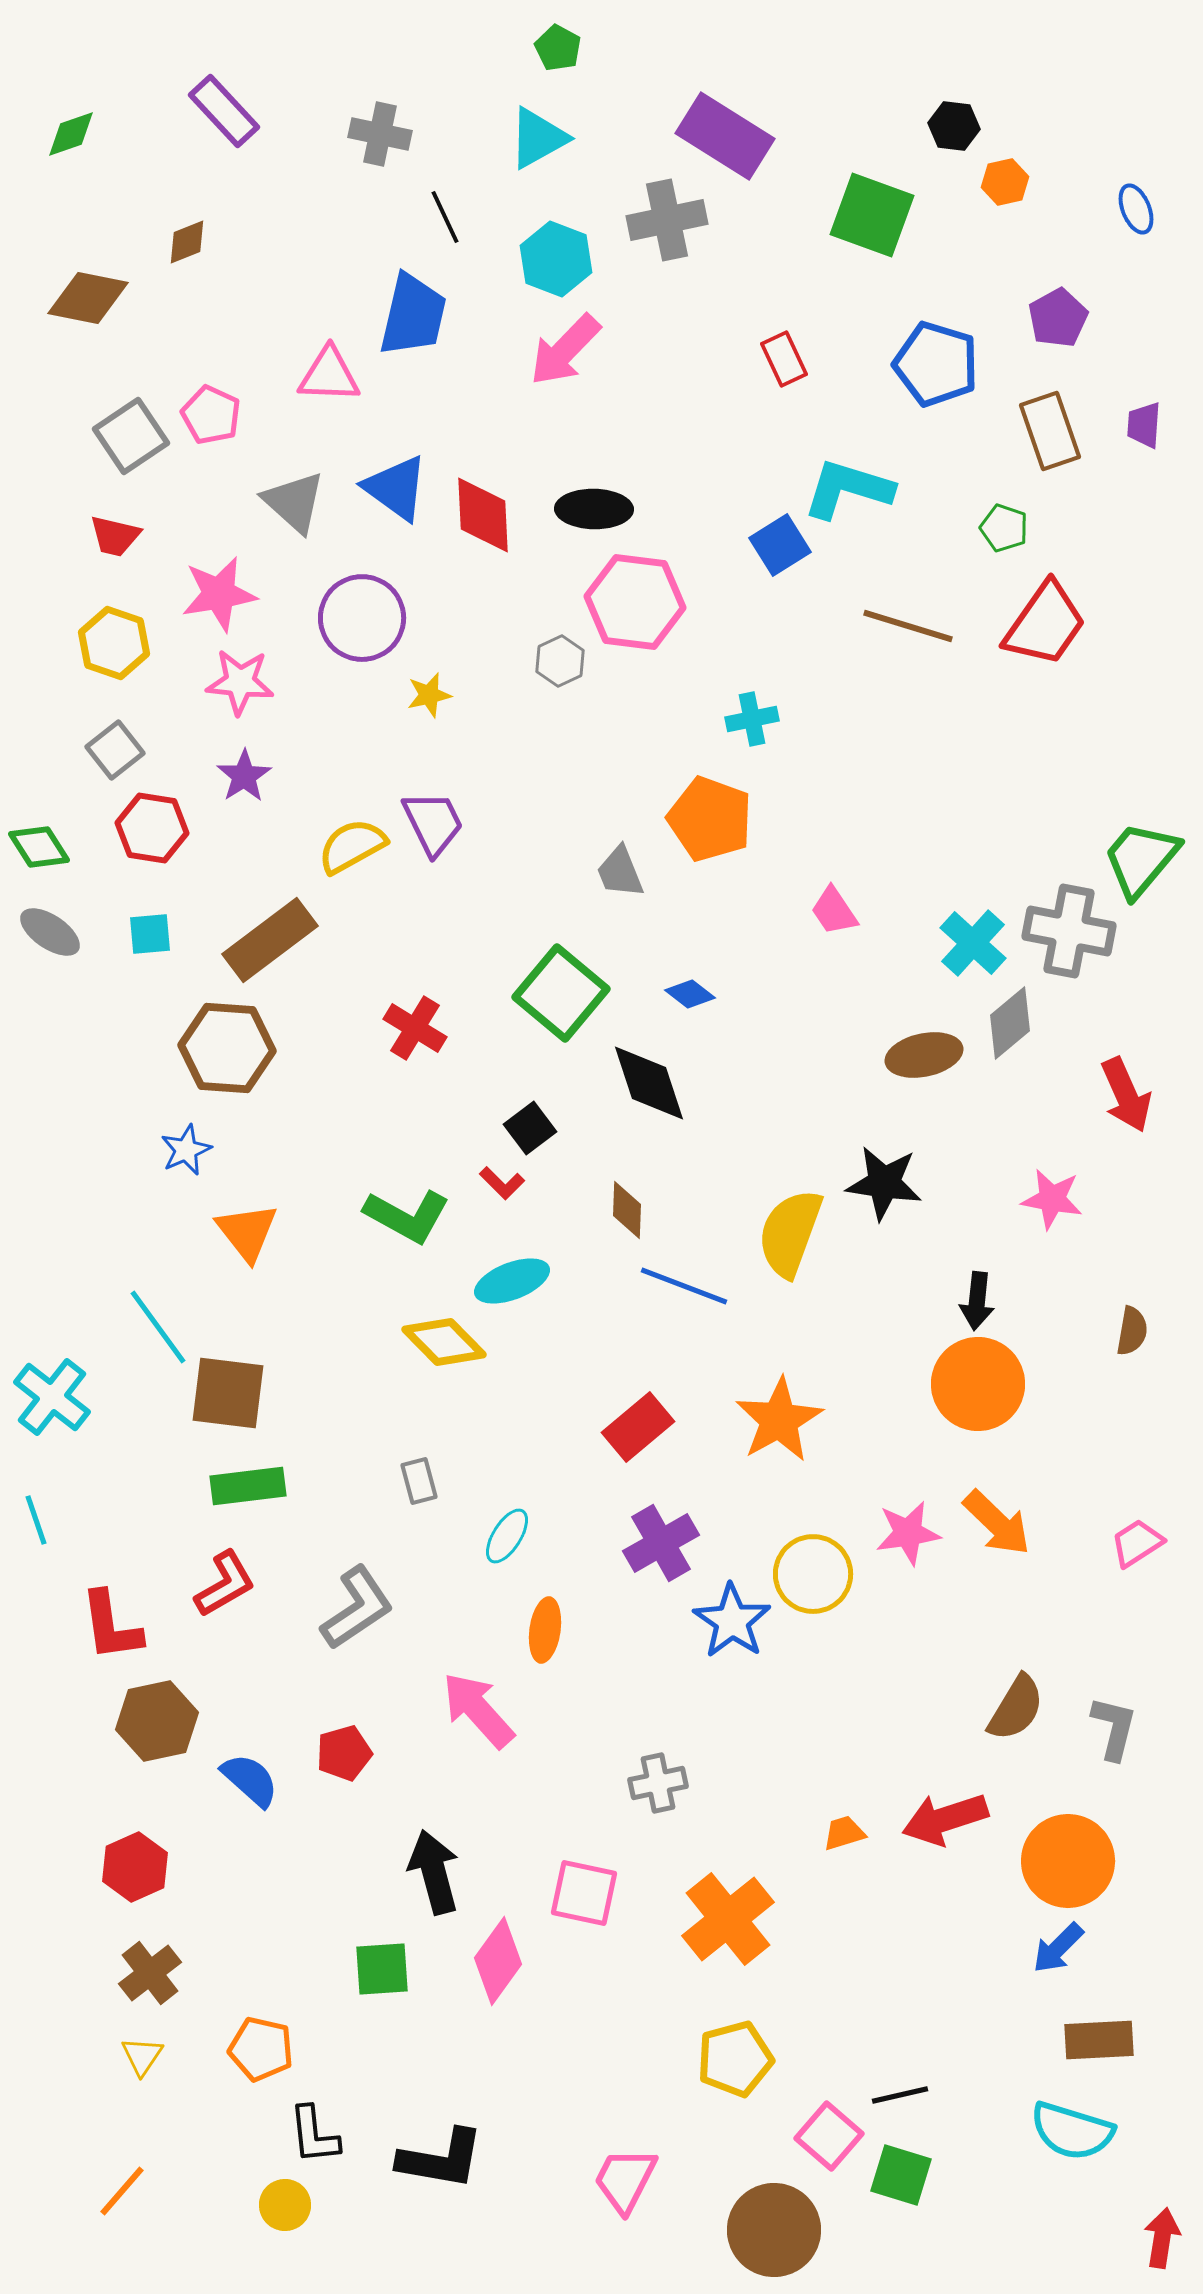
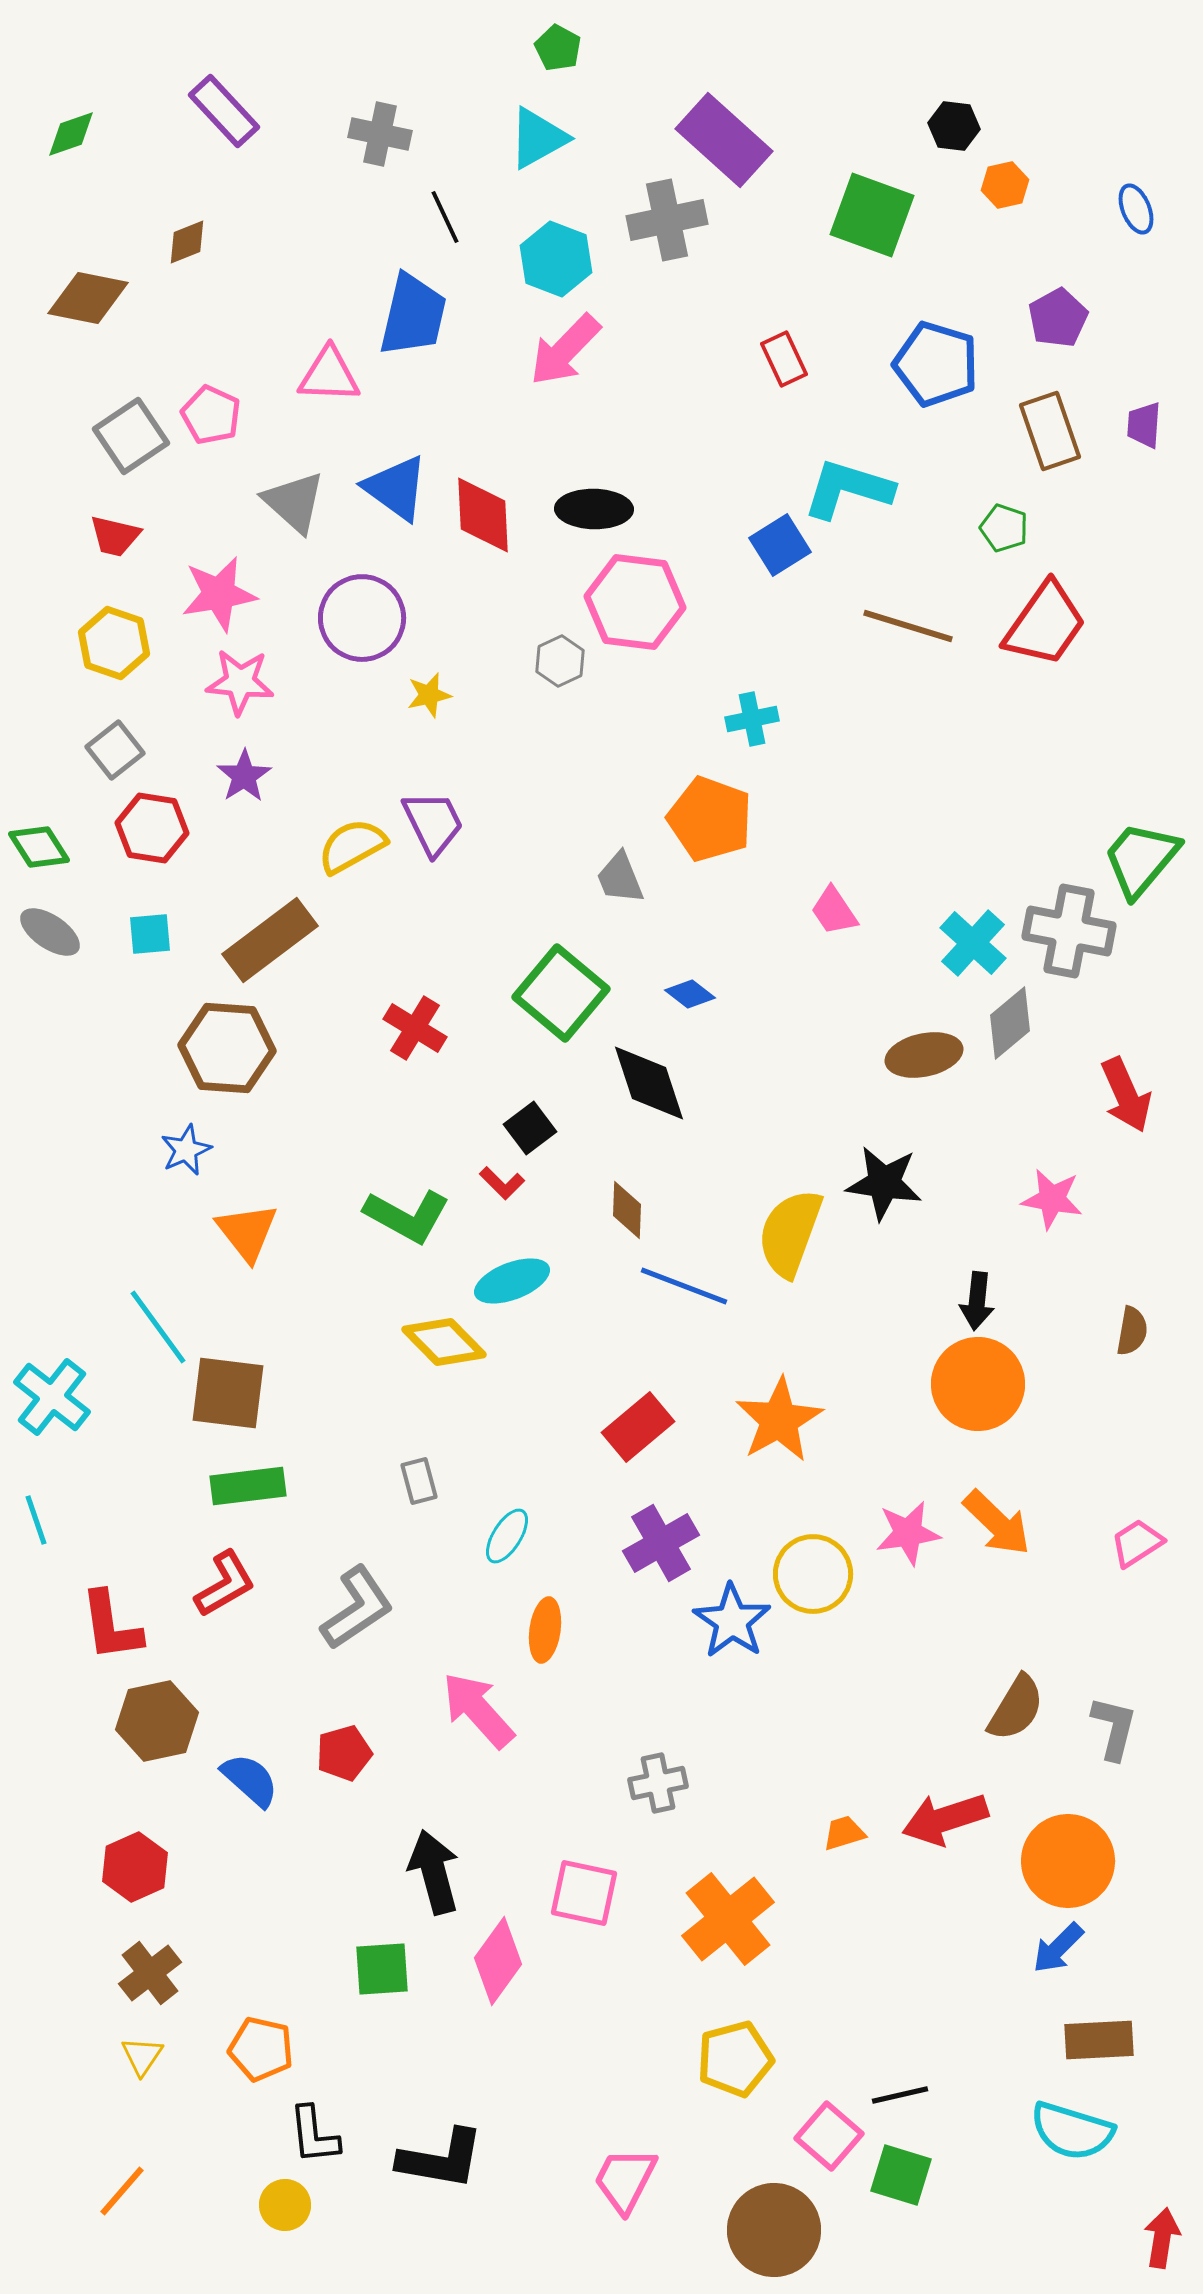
purple rectangle at (725, 136): moved 1 px left, 4 px down; rotated 10 degrees clockwise
orange hexagon at (1005, 182): moved 3 px down
gray trapezoid at (620, 872): moved 6 px down
